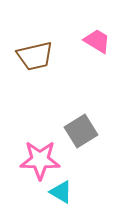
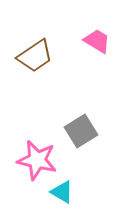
brown trapezoid: rotated 21 degrees counterclockwise
pink star: moved 3 px left; rotated 12 degrees clockwise
cyan triangle: moved 1 px right
